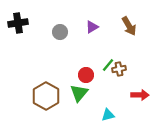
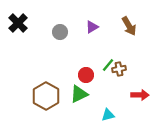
black cross: rotated 36 degrees counterclockwise
green triangle: moved 1 px down; rotated 24 degrees clockwise
